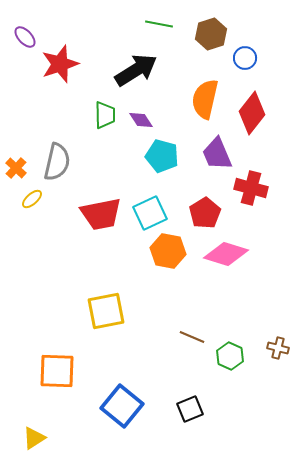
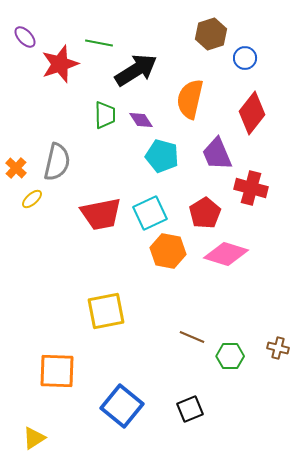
green line: moved 60 px left, 19 px down
orange semicircle: moved 15 px left
green hexagon: rotated 24 degrees counterclockwise
